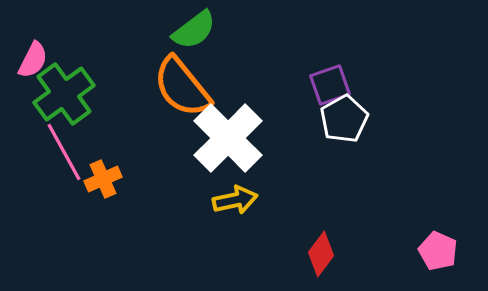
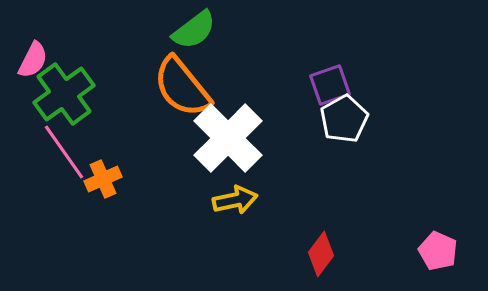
pink line: rotated 6 degrees counterclockwise
